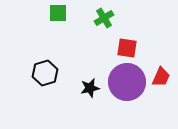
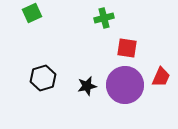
green square: moved 26 px left; rotated 24 degrees counterclockwise
green cross: rotated 18 degrees clockwise
black hexagon: moved 2 px left, 5 px down
purple circle: moved 2 px left, 3 px down
black star: moved 3 px left, 2 px up
